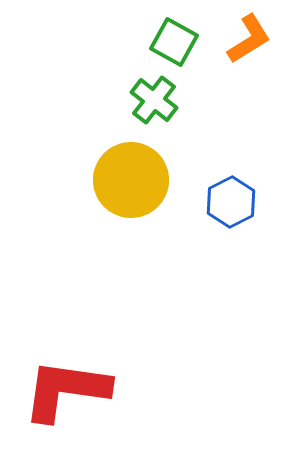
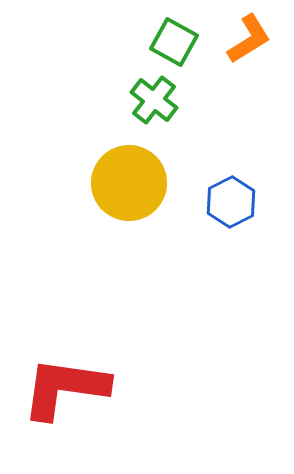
yellow circle: moved 2 px left, 3 px down
red L-shape: moved 1 px left, 2 px up
